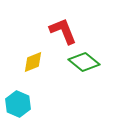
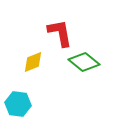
red L-shape: moved 3 px left, 2 px down; rotated 12 degrees clockwise
cyan hexagon: rotated 15 degrees counterclockwise
